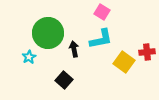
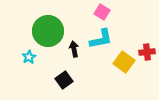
green circle: moved 2 px up
black square: rotated 12 degrees clockwise
